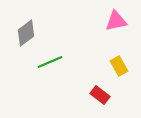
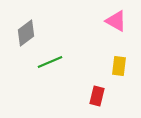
pink triangle: rotated 40 degrees clockwise
yellow rectangle: rotated 36 degrees clockwise
red rectangle: moved 3 px left, 1 px down; rotated 66 degrees clockwise
